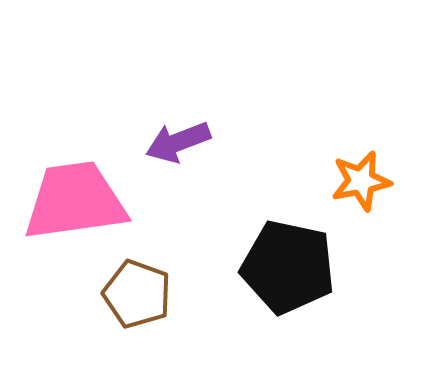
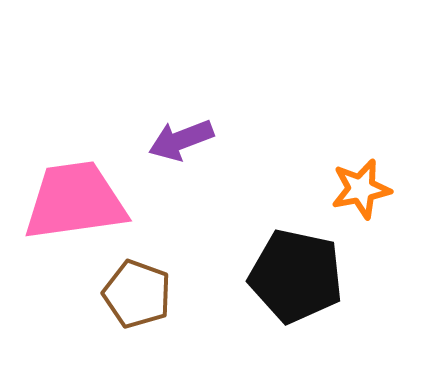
purple arrow: moved 3 px right, 2 px up
orange star: moved 8 px down
black pentagon: moved 8 px right, 9 px down
